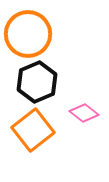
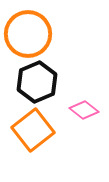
pink diamond: moved 3 px up
